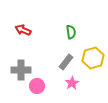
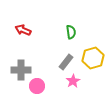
pink star: moved 1 px right, 2 px up
